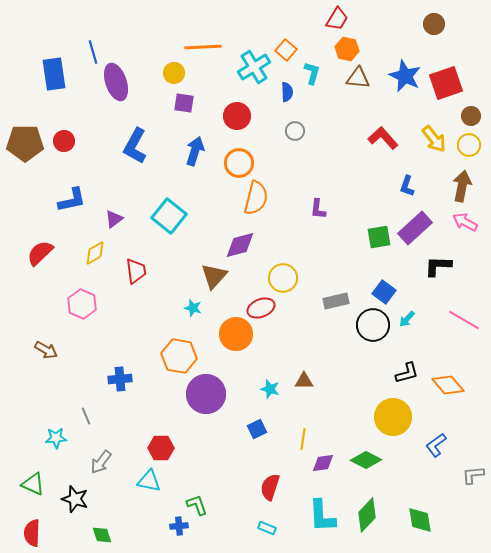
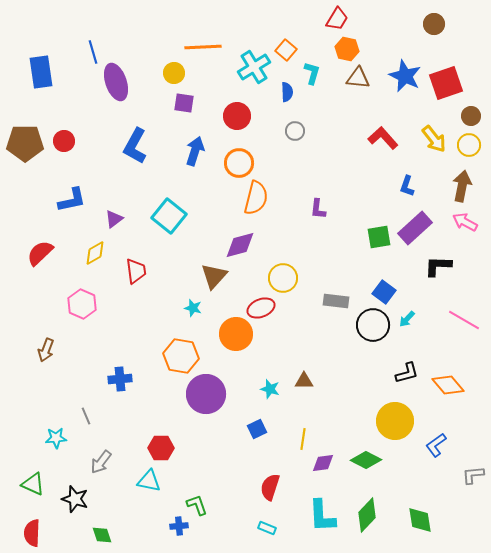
blue rectangle at (54, 74): moved 13 px left, 2 px up
gray rectangle at (336, 301): rotated 20 degrees clockwise
brown arrow at (46, 350): rotated 80 degrees clockwise
orange hexagon at (179, 356): moved 2 px right
yellow circle at (393, 417): moved 2 px right, 4 px down
